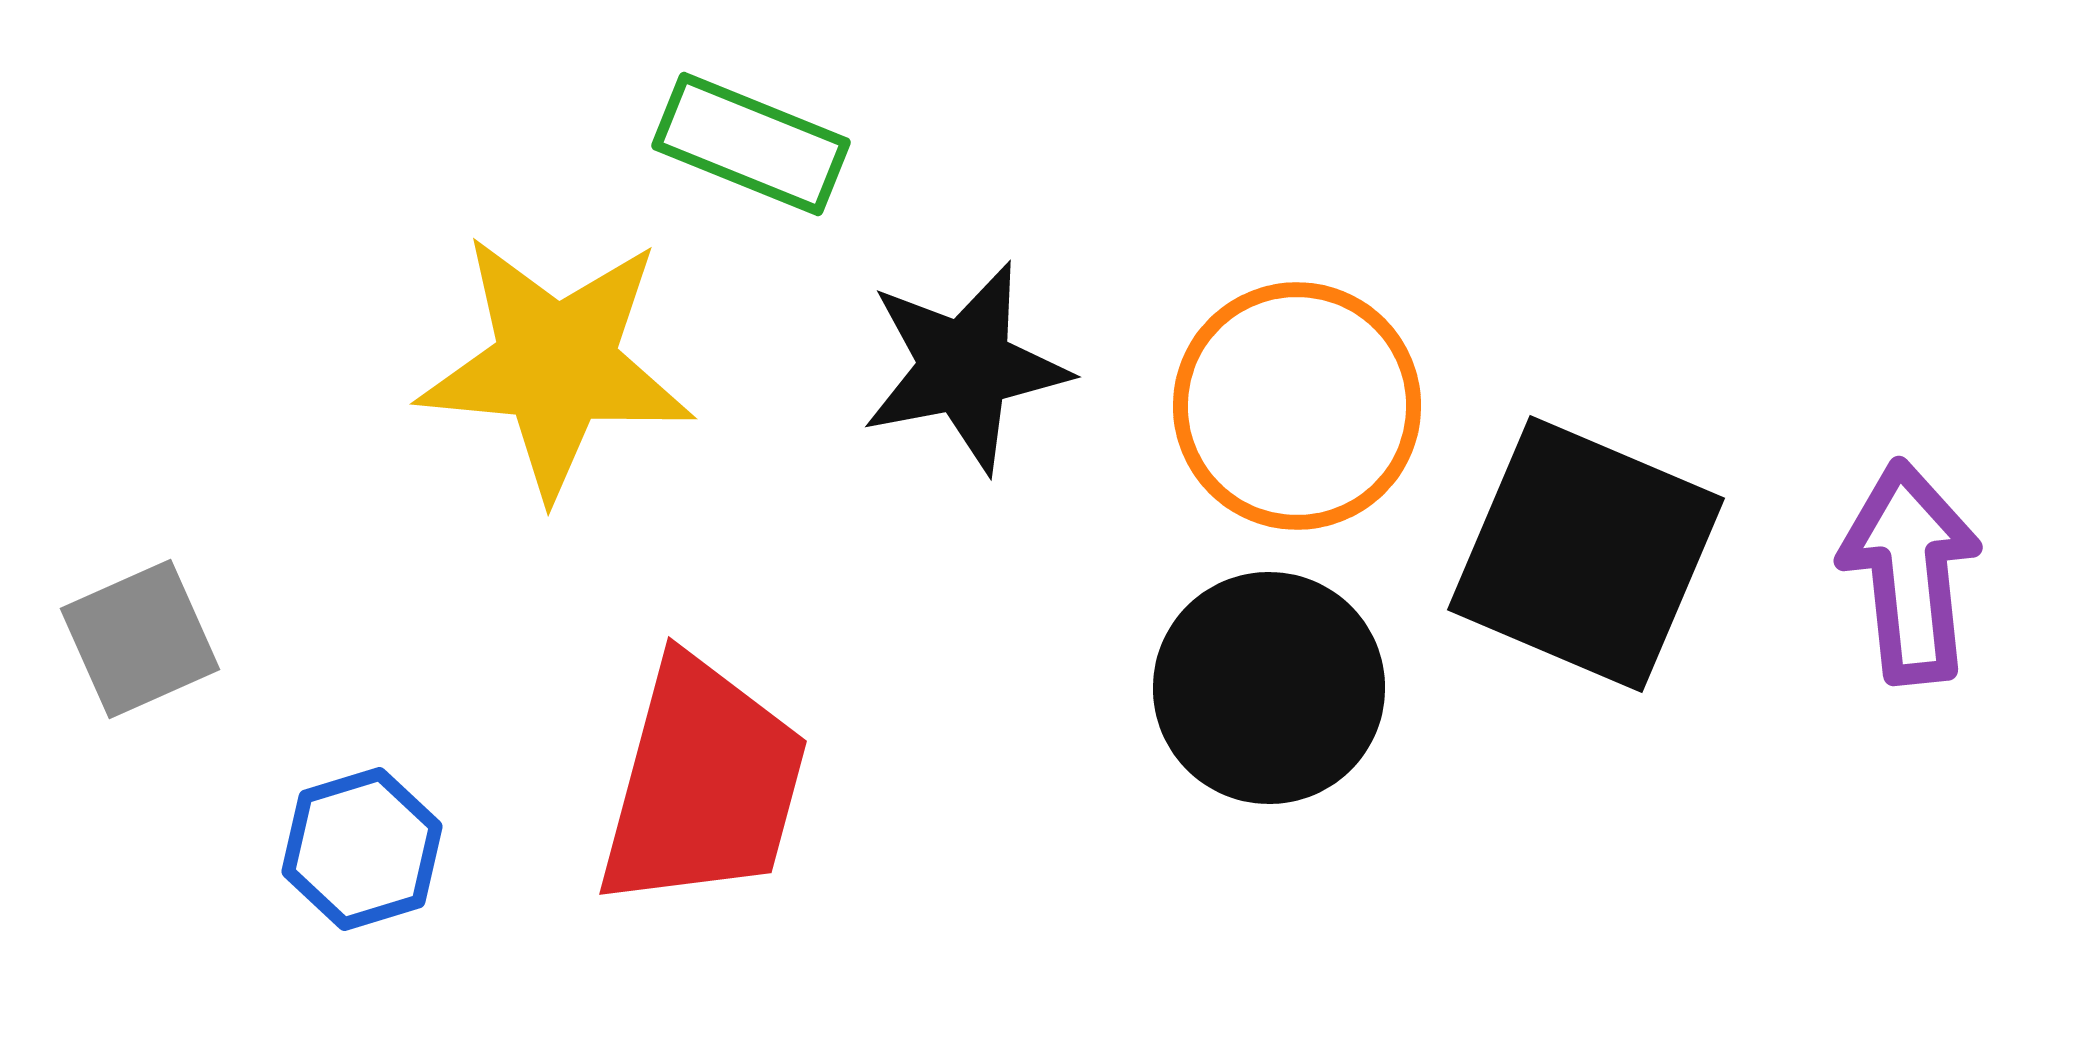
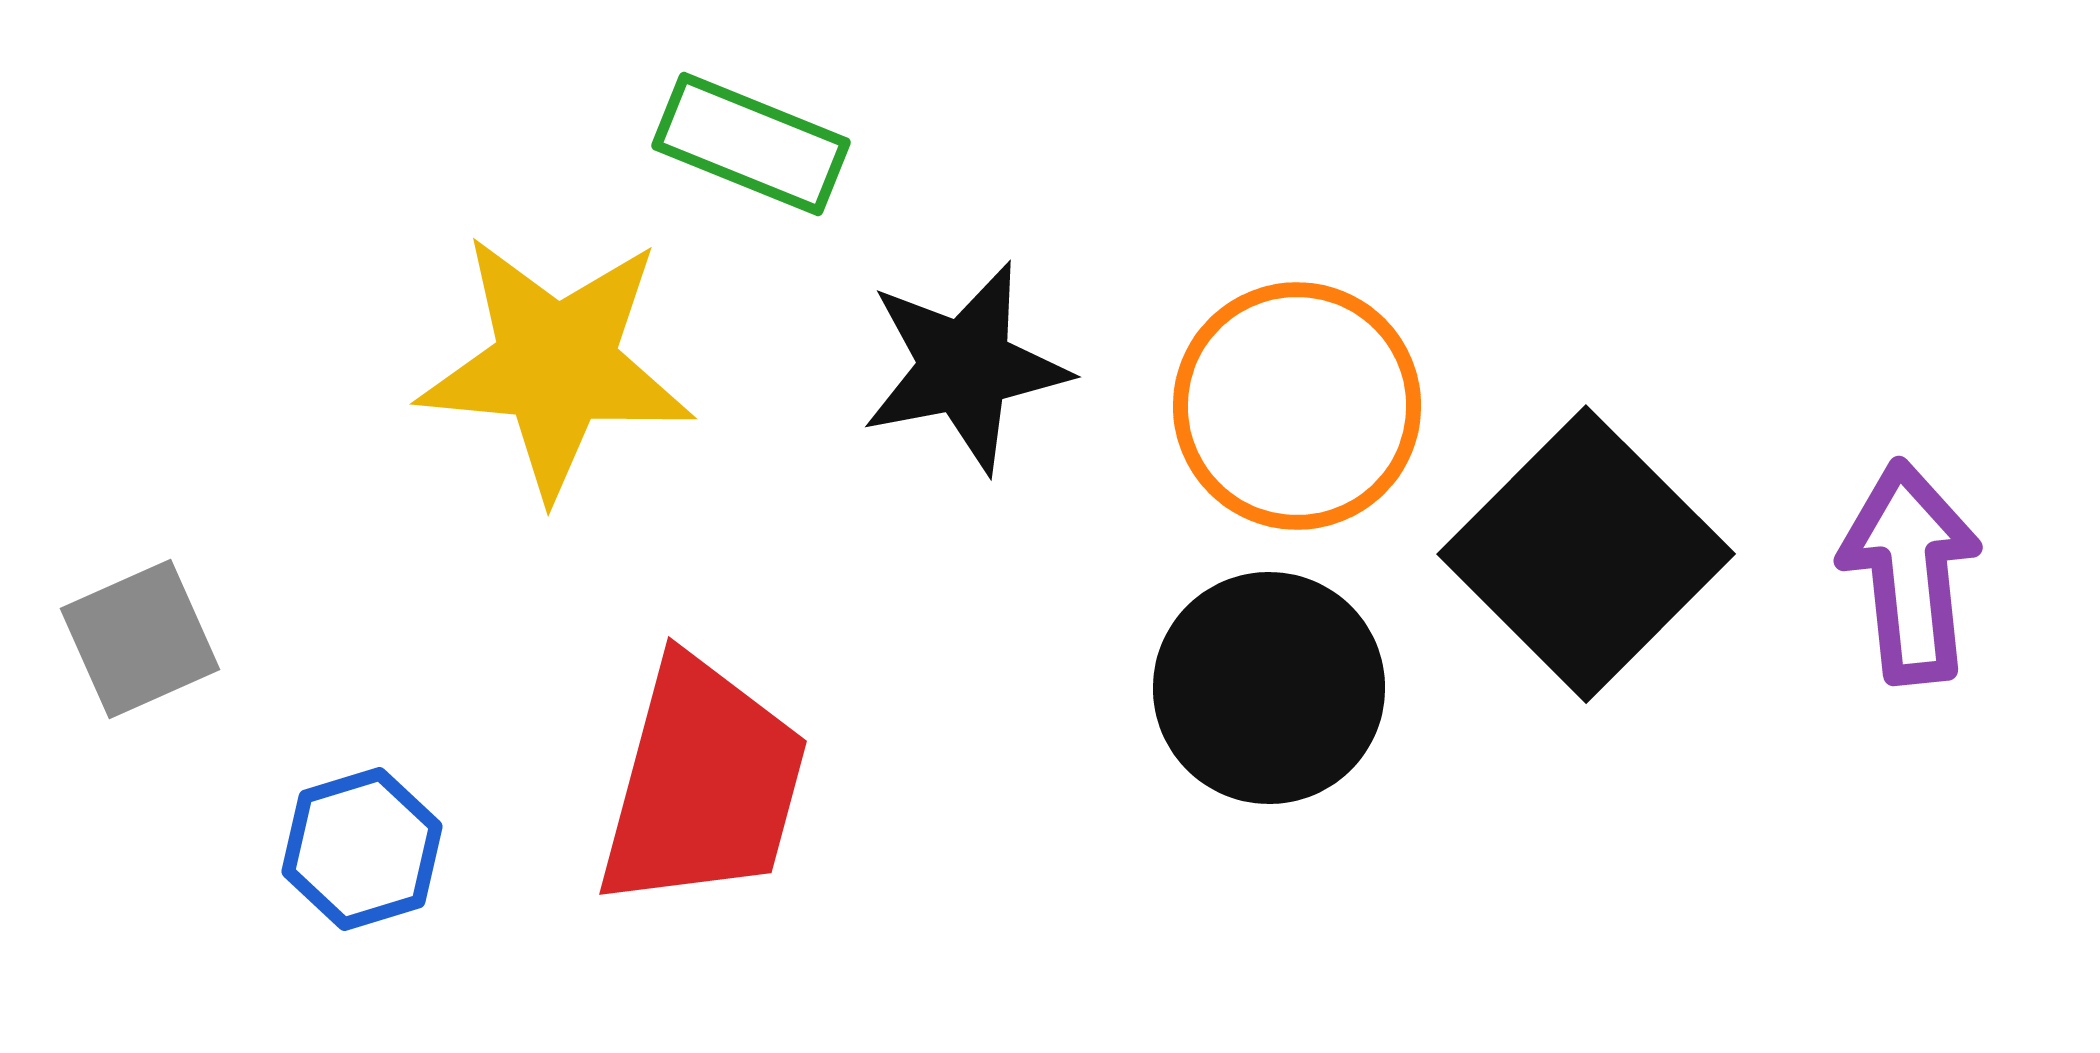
black square: rotated 22 degrees clockwise
